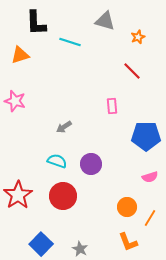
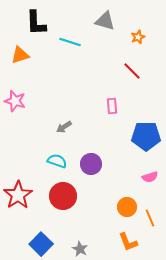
orange line: rotated 54 degrees counterclockwise
